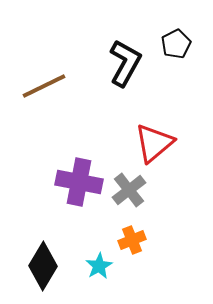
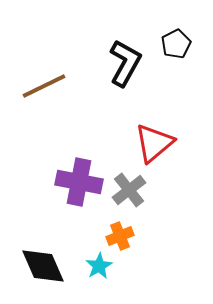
orange cross: moved 12 px left, 4 px up
black diamond: rotated 54 degrees counterclockwise
